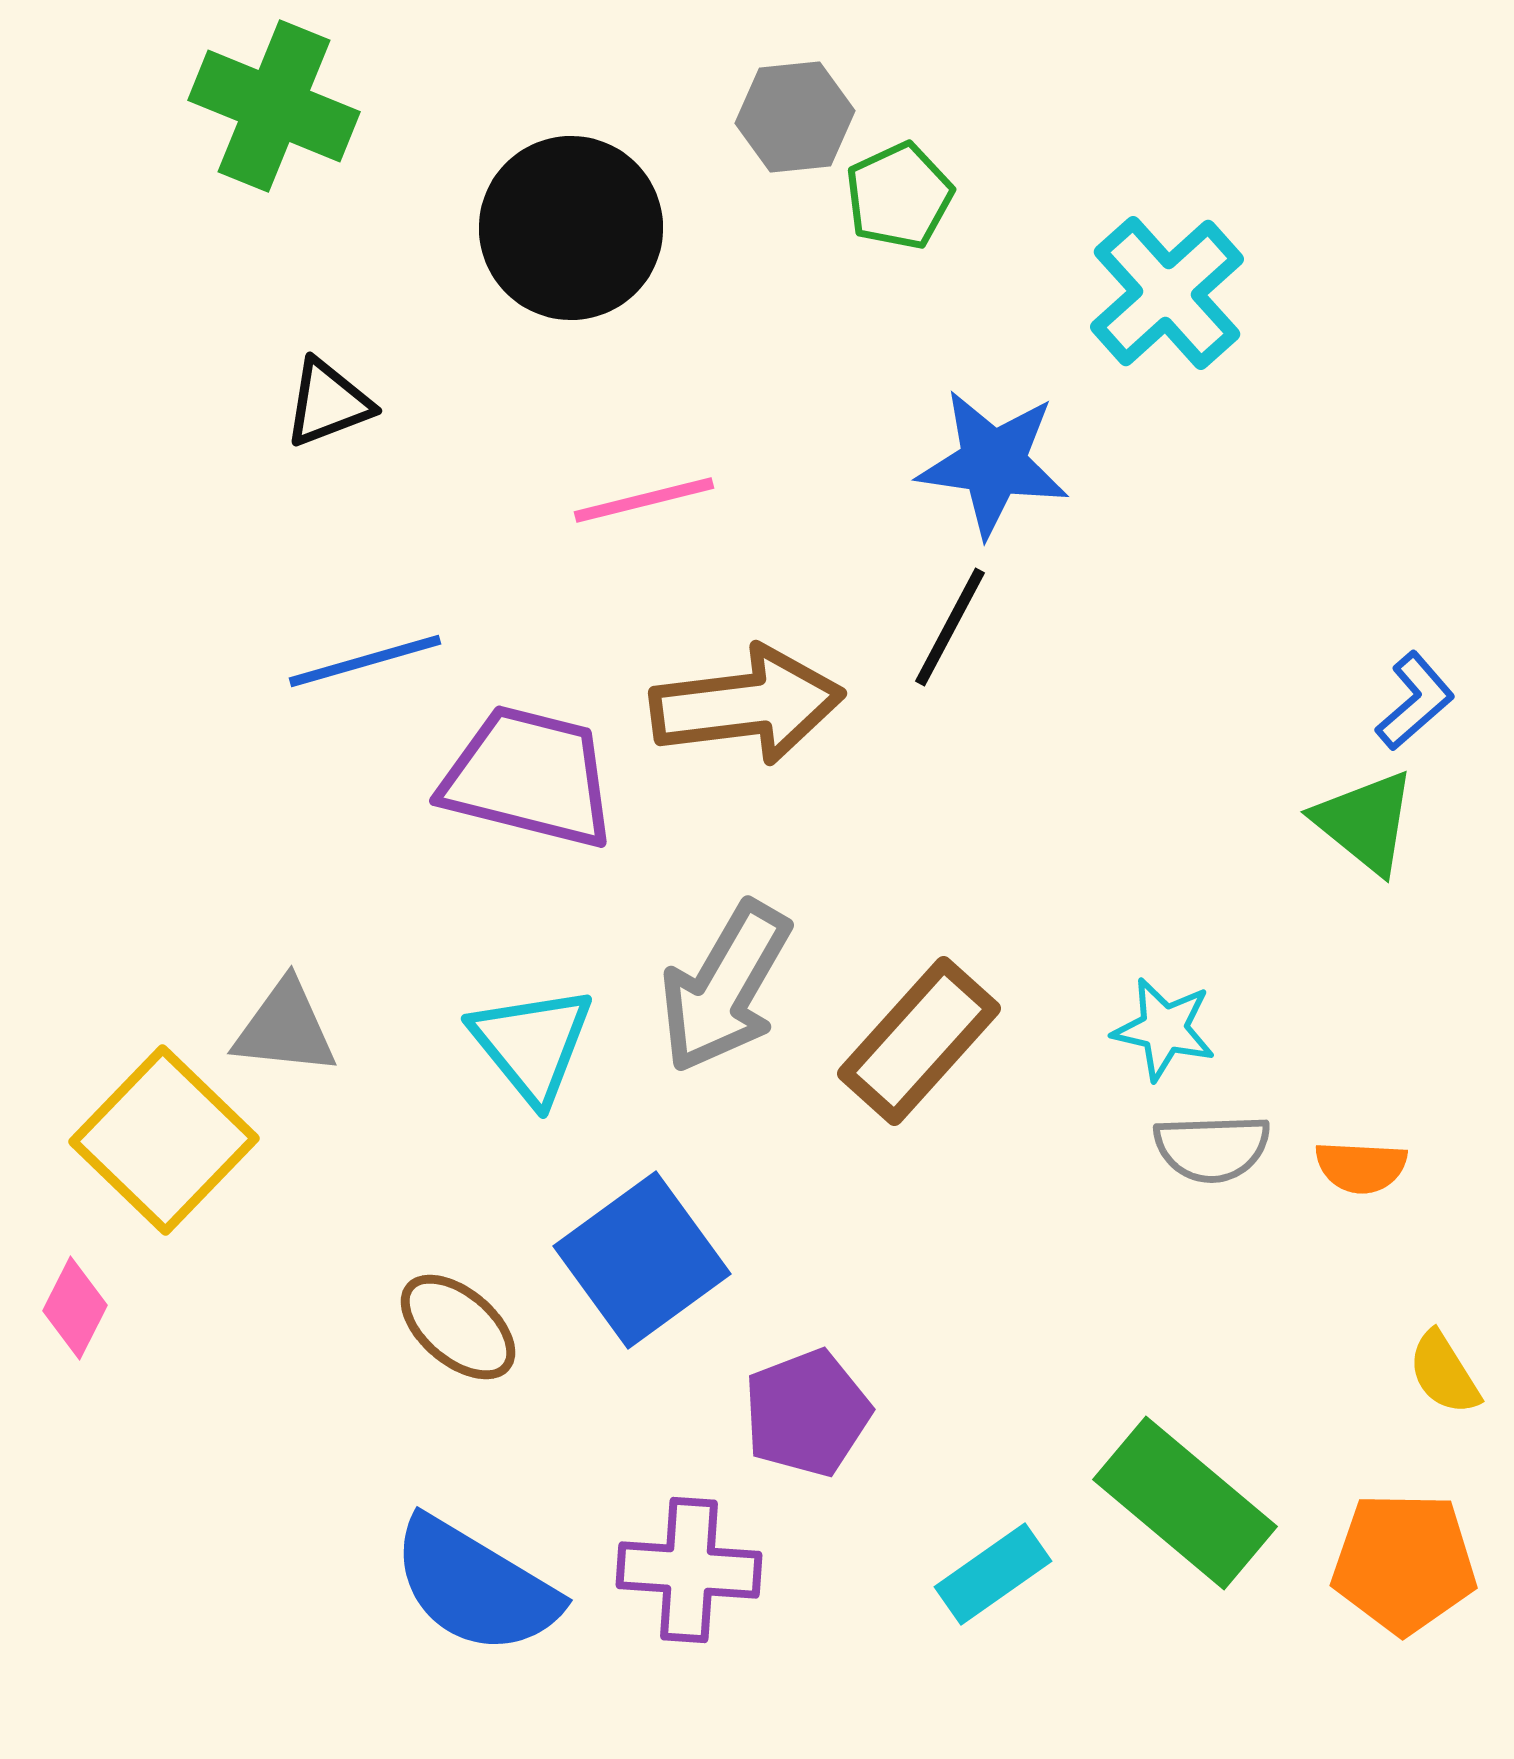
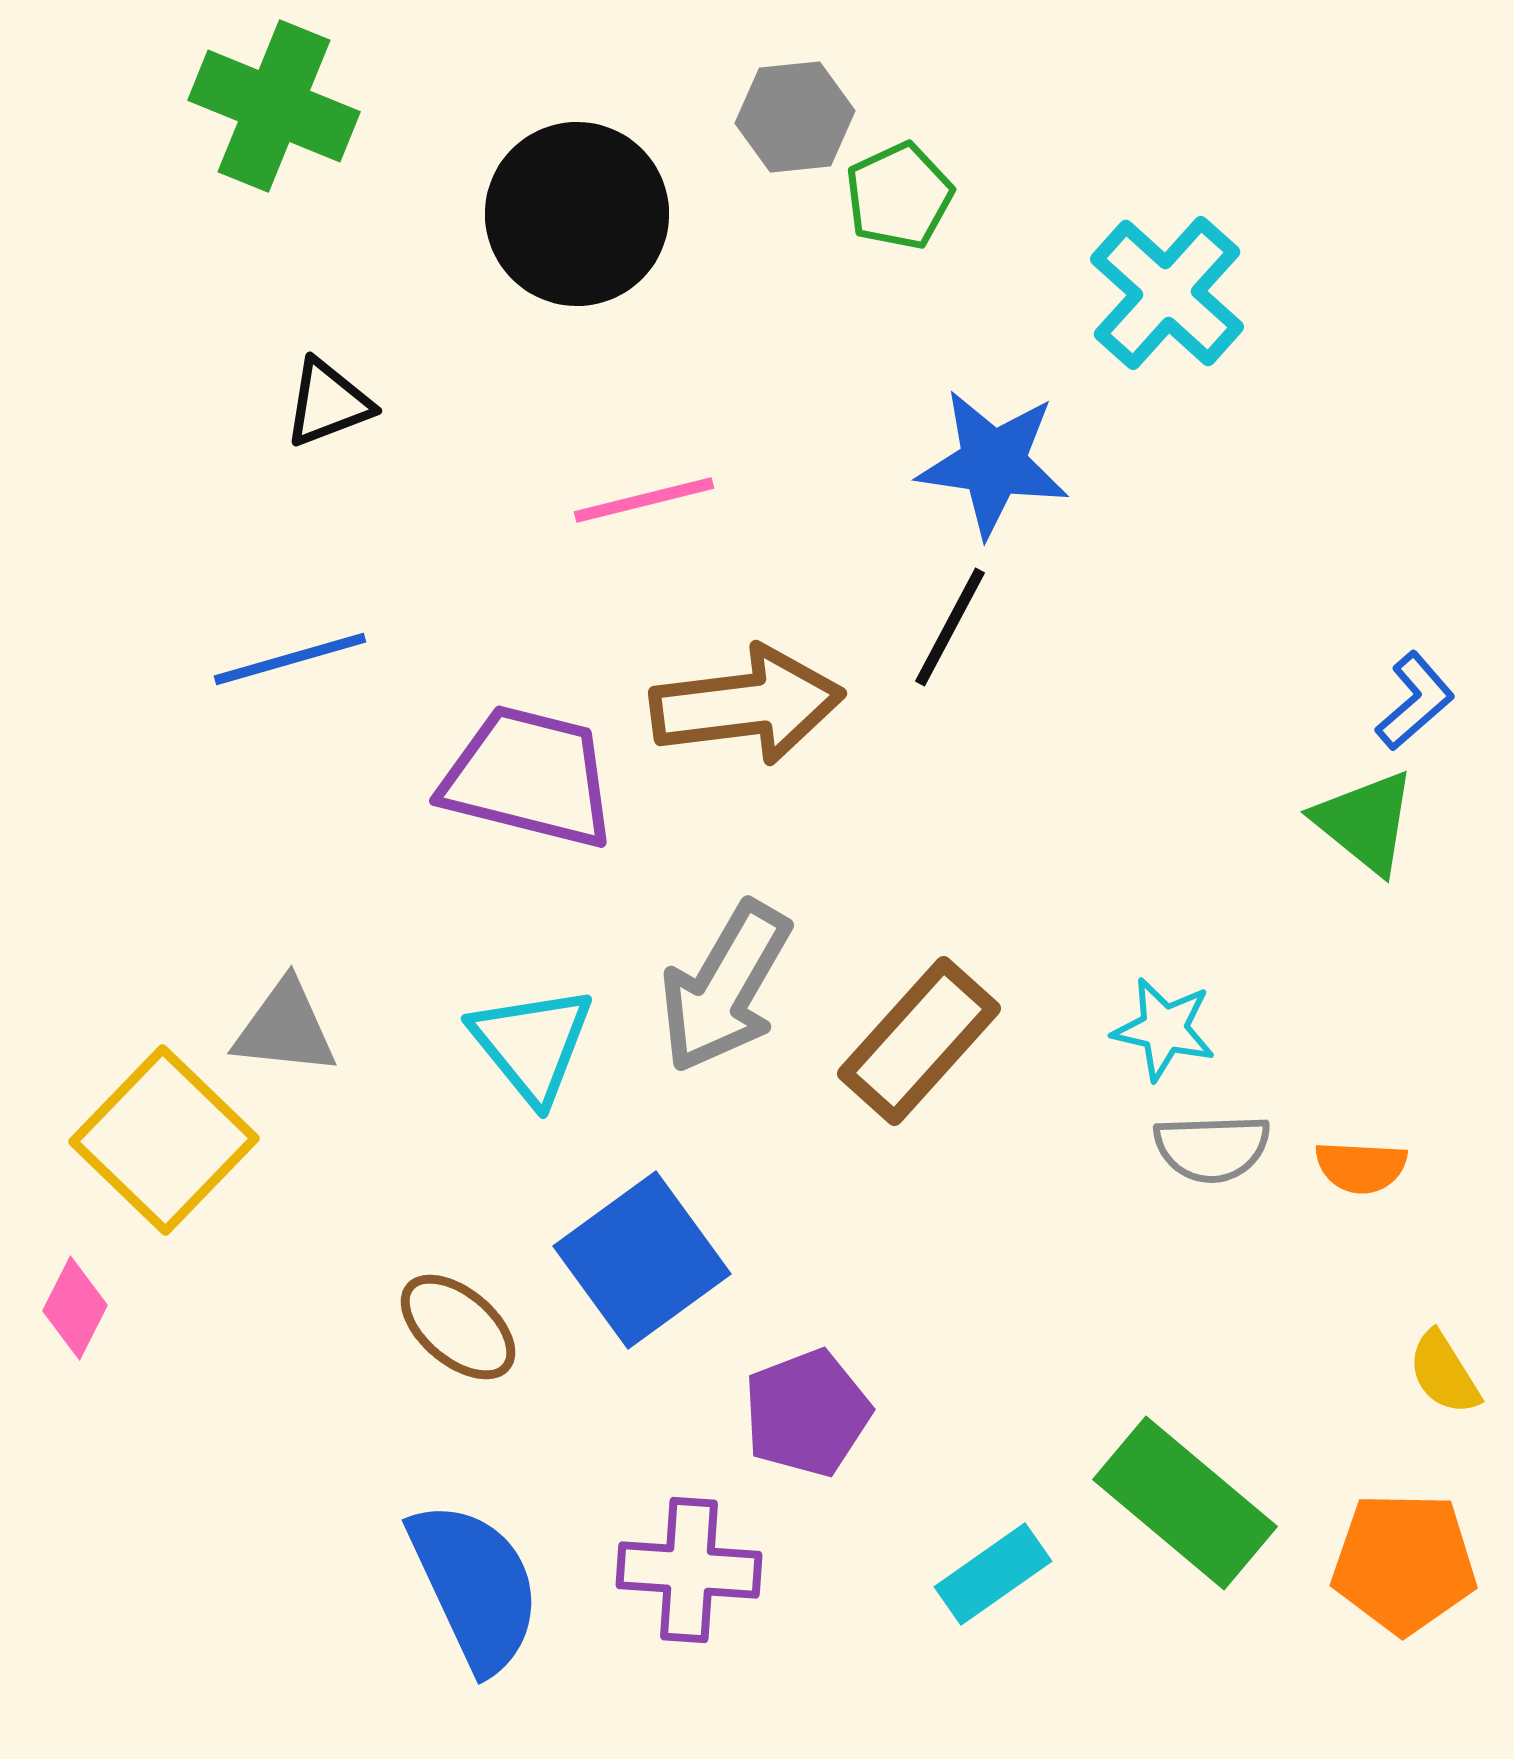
black circle: moved 6 px right, 14 px up
cyan cross: rotated 6 degrees counterclockwise
blue line: moved 75 px left, 2 px up
blue semicircle: rotated 146 degrees counterclockwise
